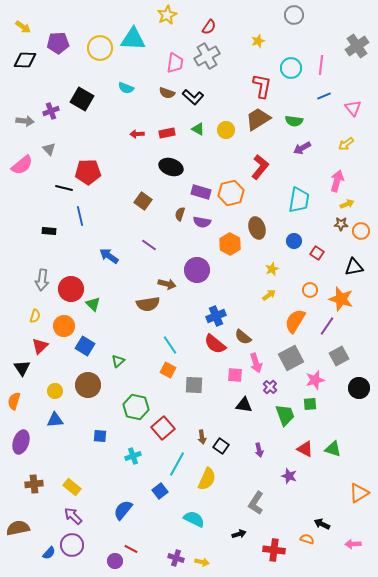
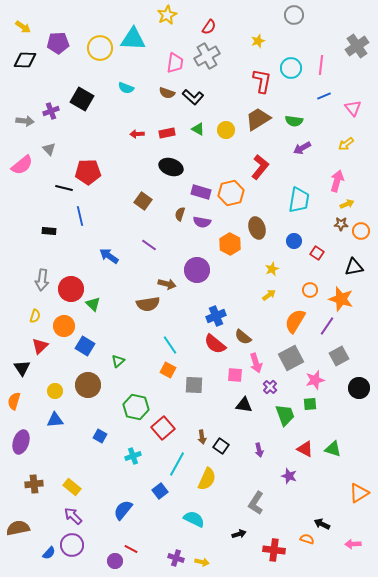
red L-shape at (262, 86): moved 5 px up
blue square at (100, 436): rotated 24 degrees clockwise
